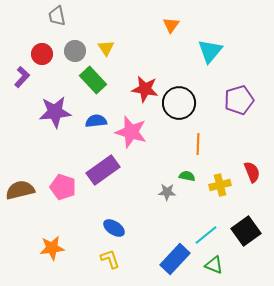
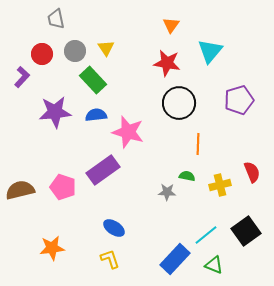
gray trapezoid: moved 1 px left, 3 px down
red star: moved 22 px right, 26 px up
blue semicircle: moved 6 px up
pink star: moved 3 px left
